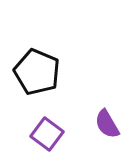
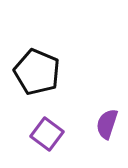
purple semicircle: rotated 48 degrees clockwise
